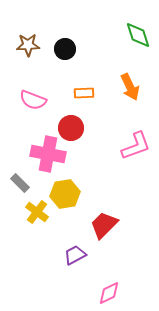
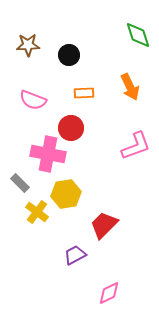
black circle: moved 4 px right, 6 px down
yellow hexagon: moved 1 px right
